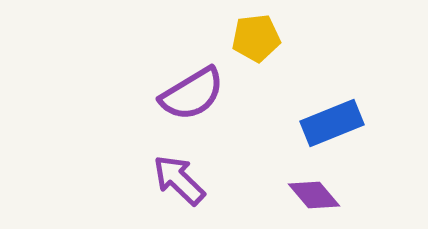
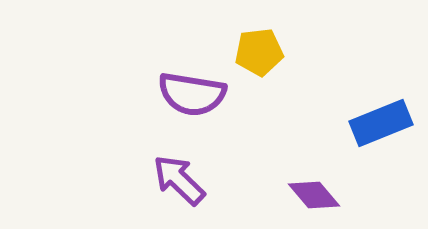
yellow pentagon: moved 3 px right, 14 px down
purple semicircle: rotated 40 degrees clockwise
blue rectangle: moved 49 px right
